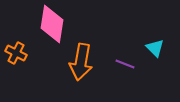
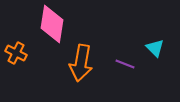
orange arrow: moved 1 px down
